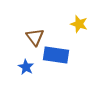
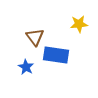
yellow star: rotated 24 degrees counterclockwise
